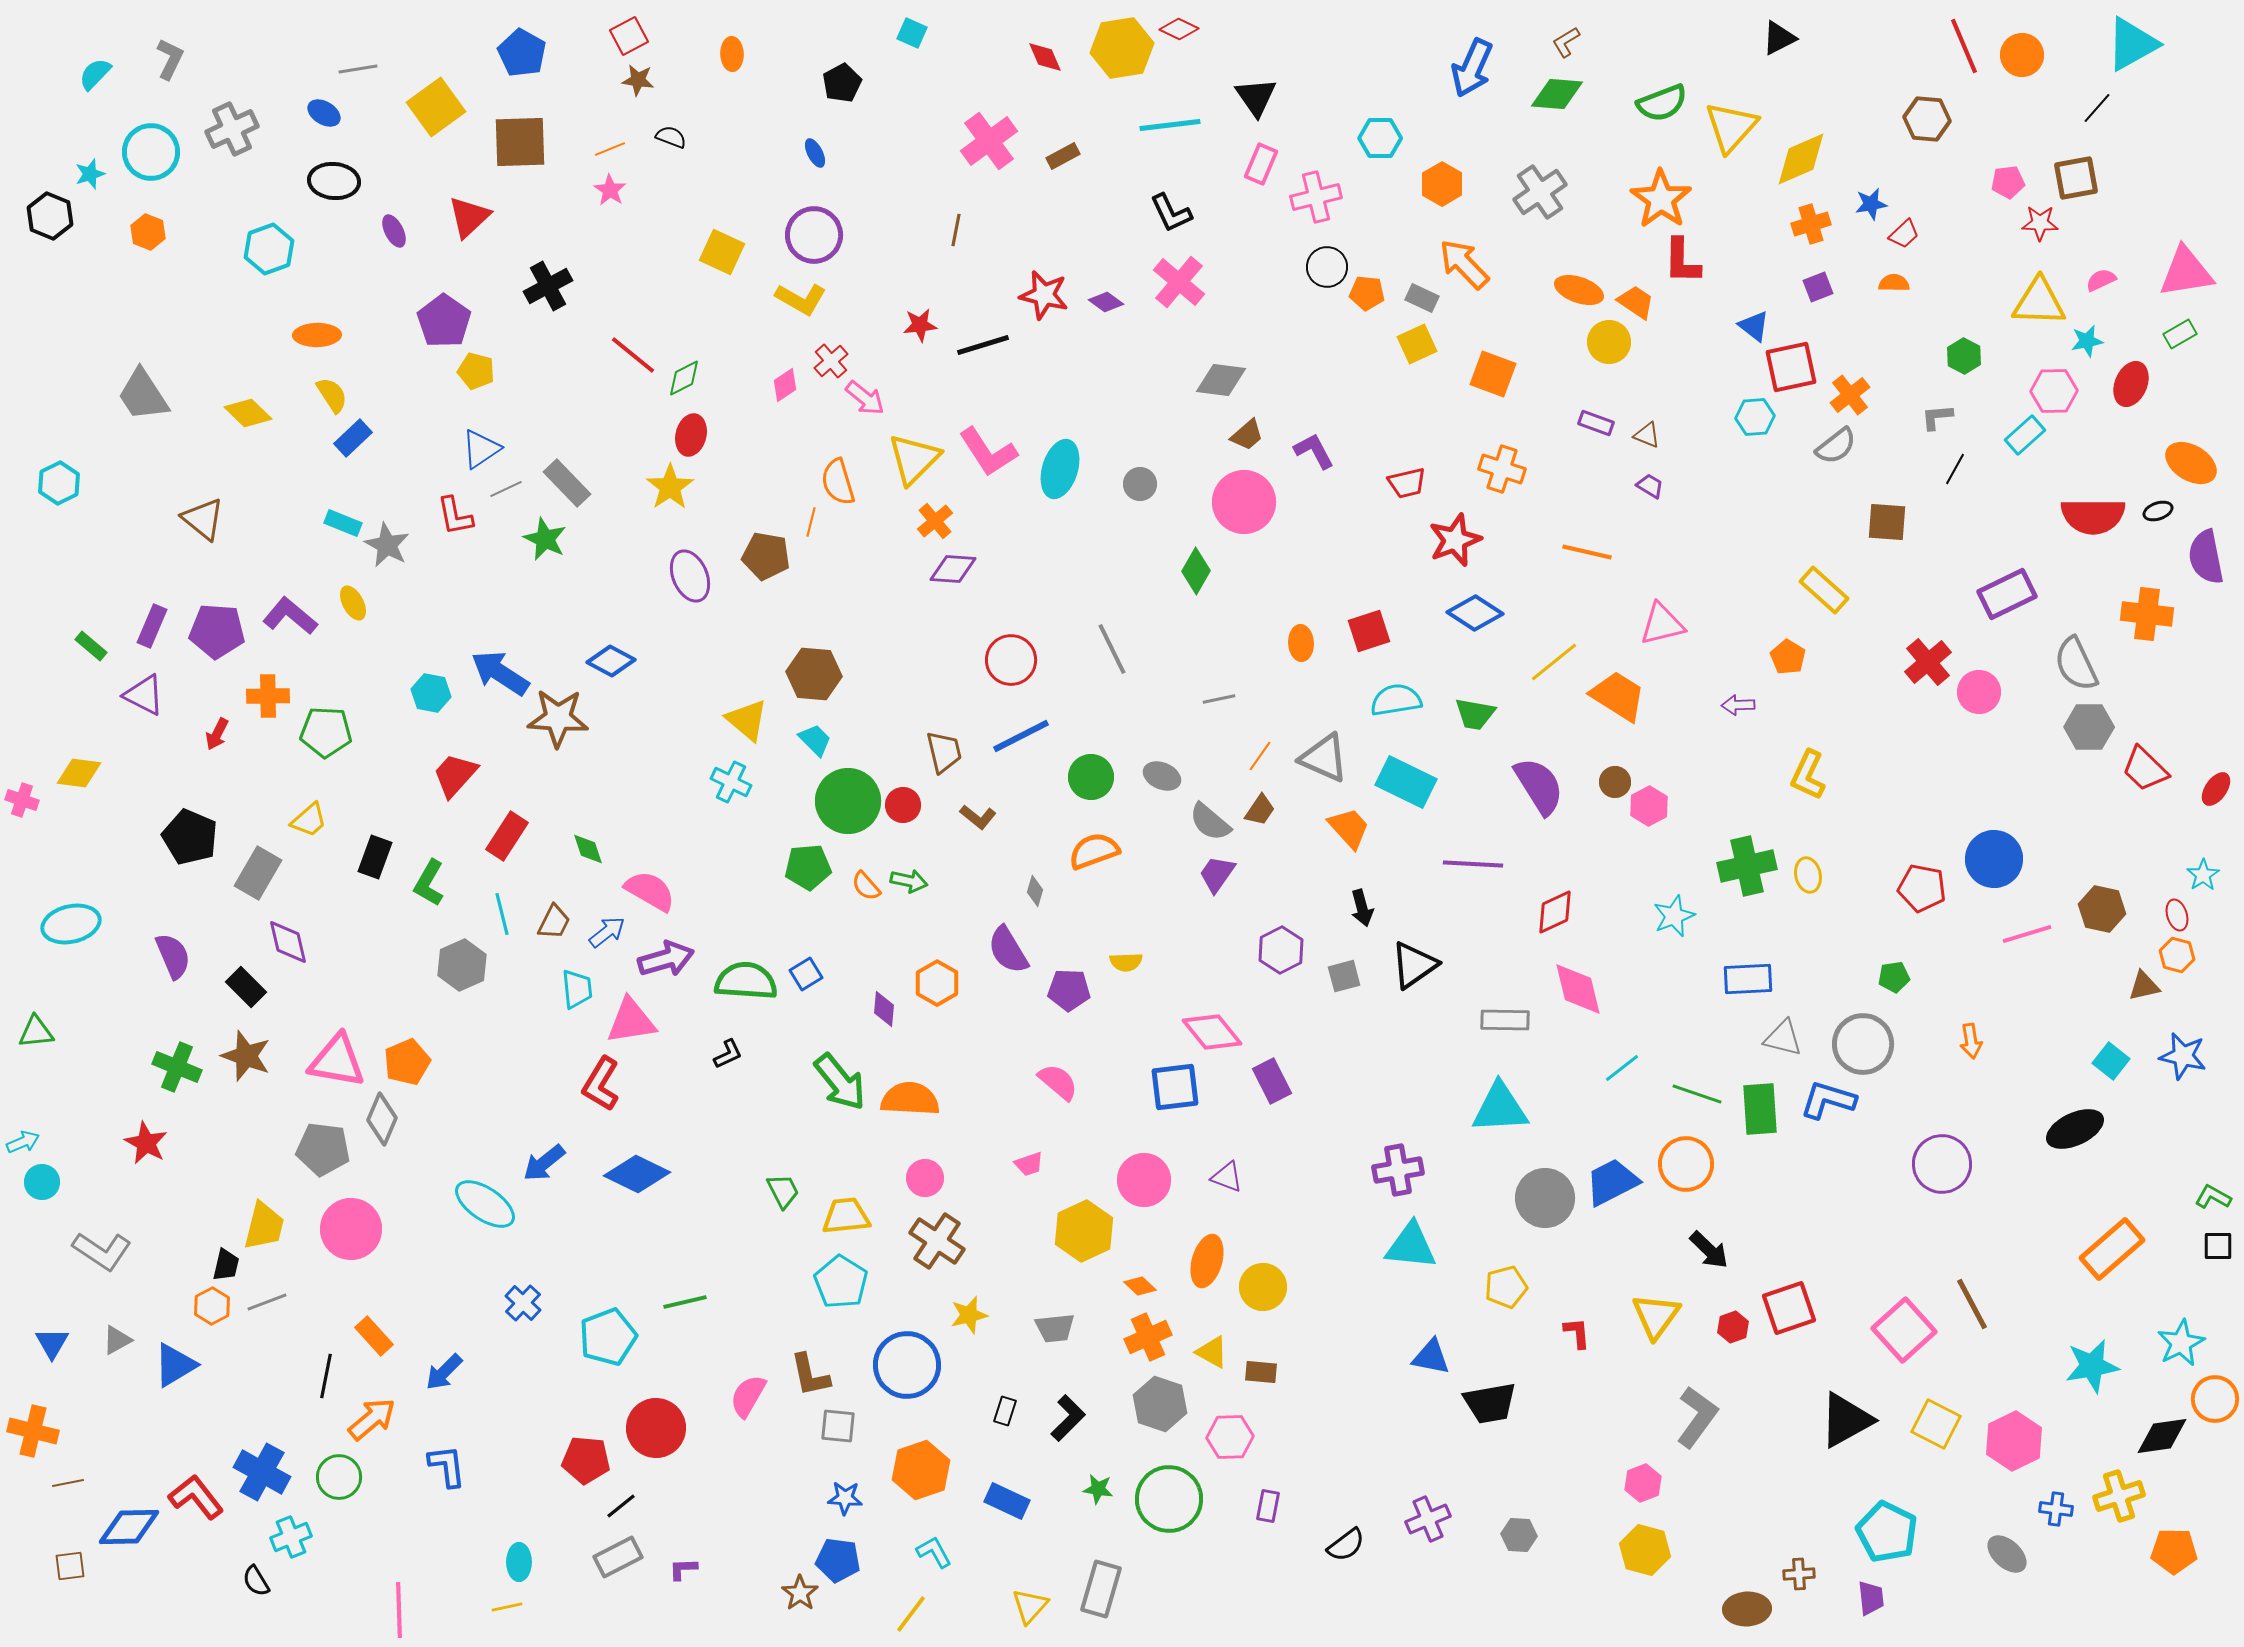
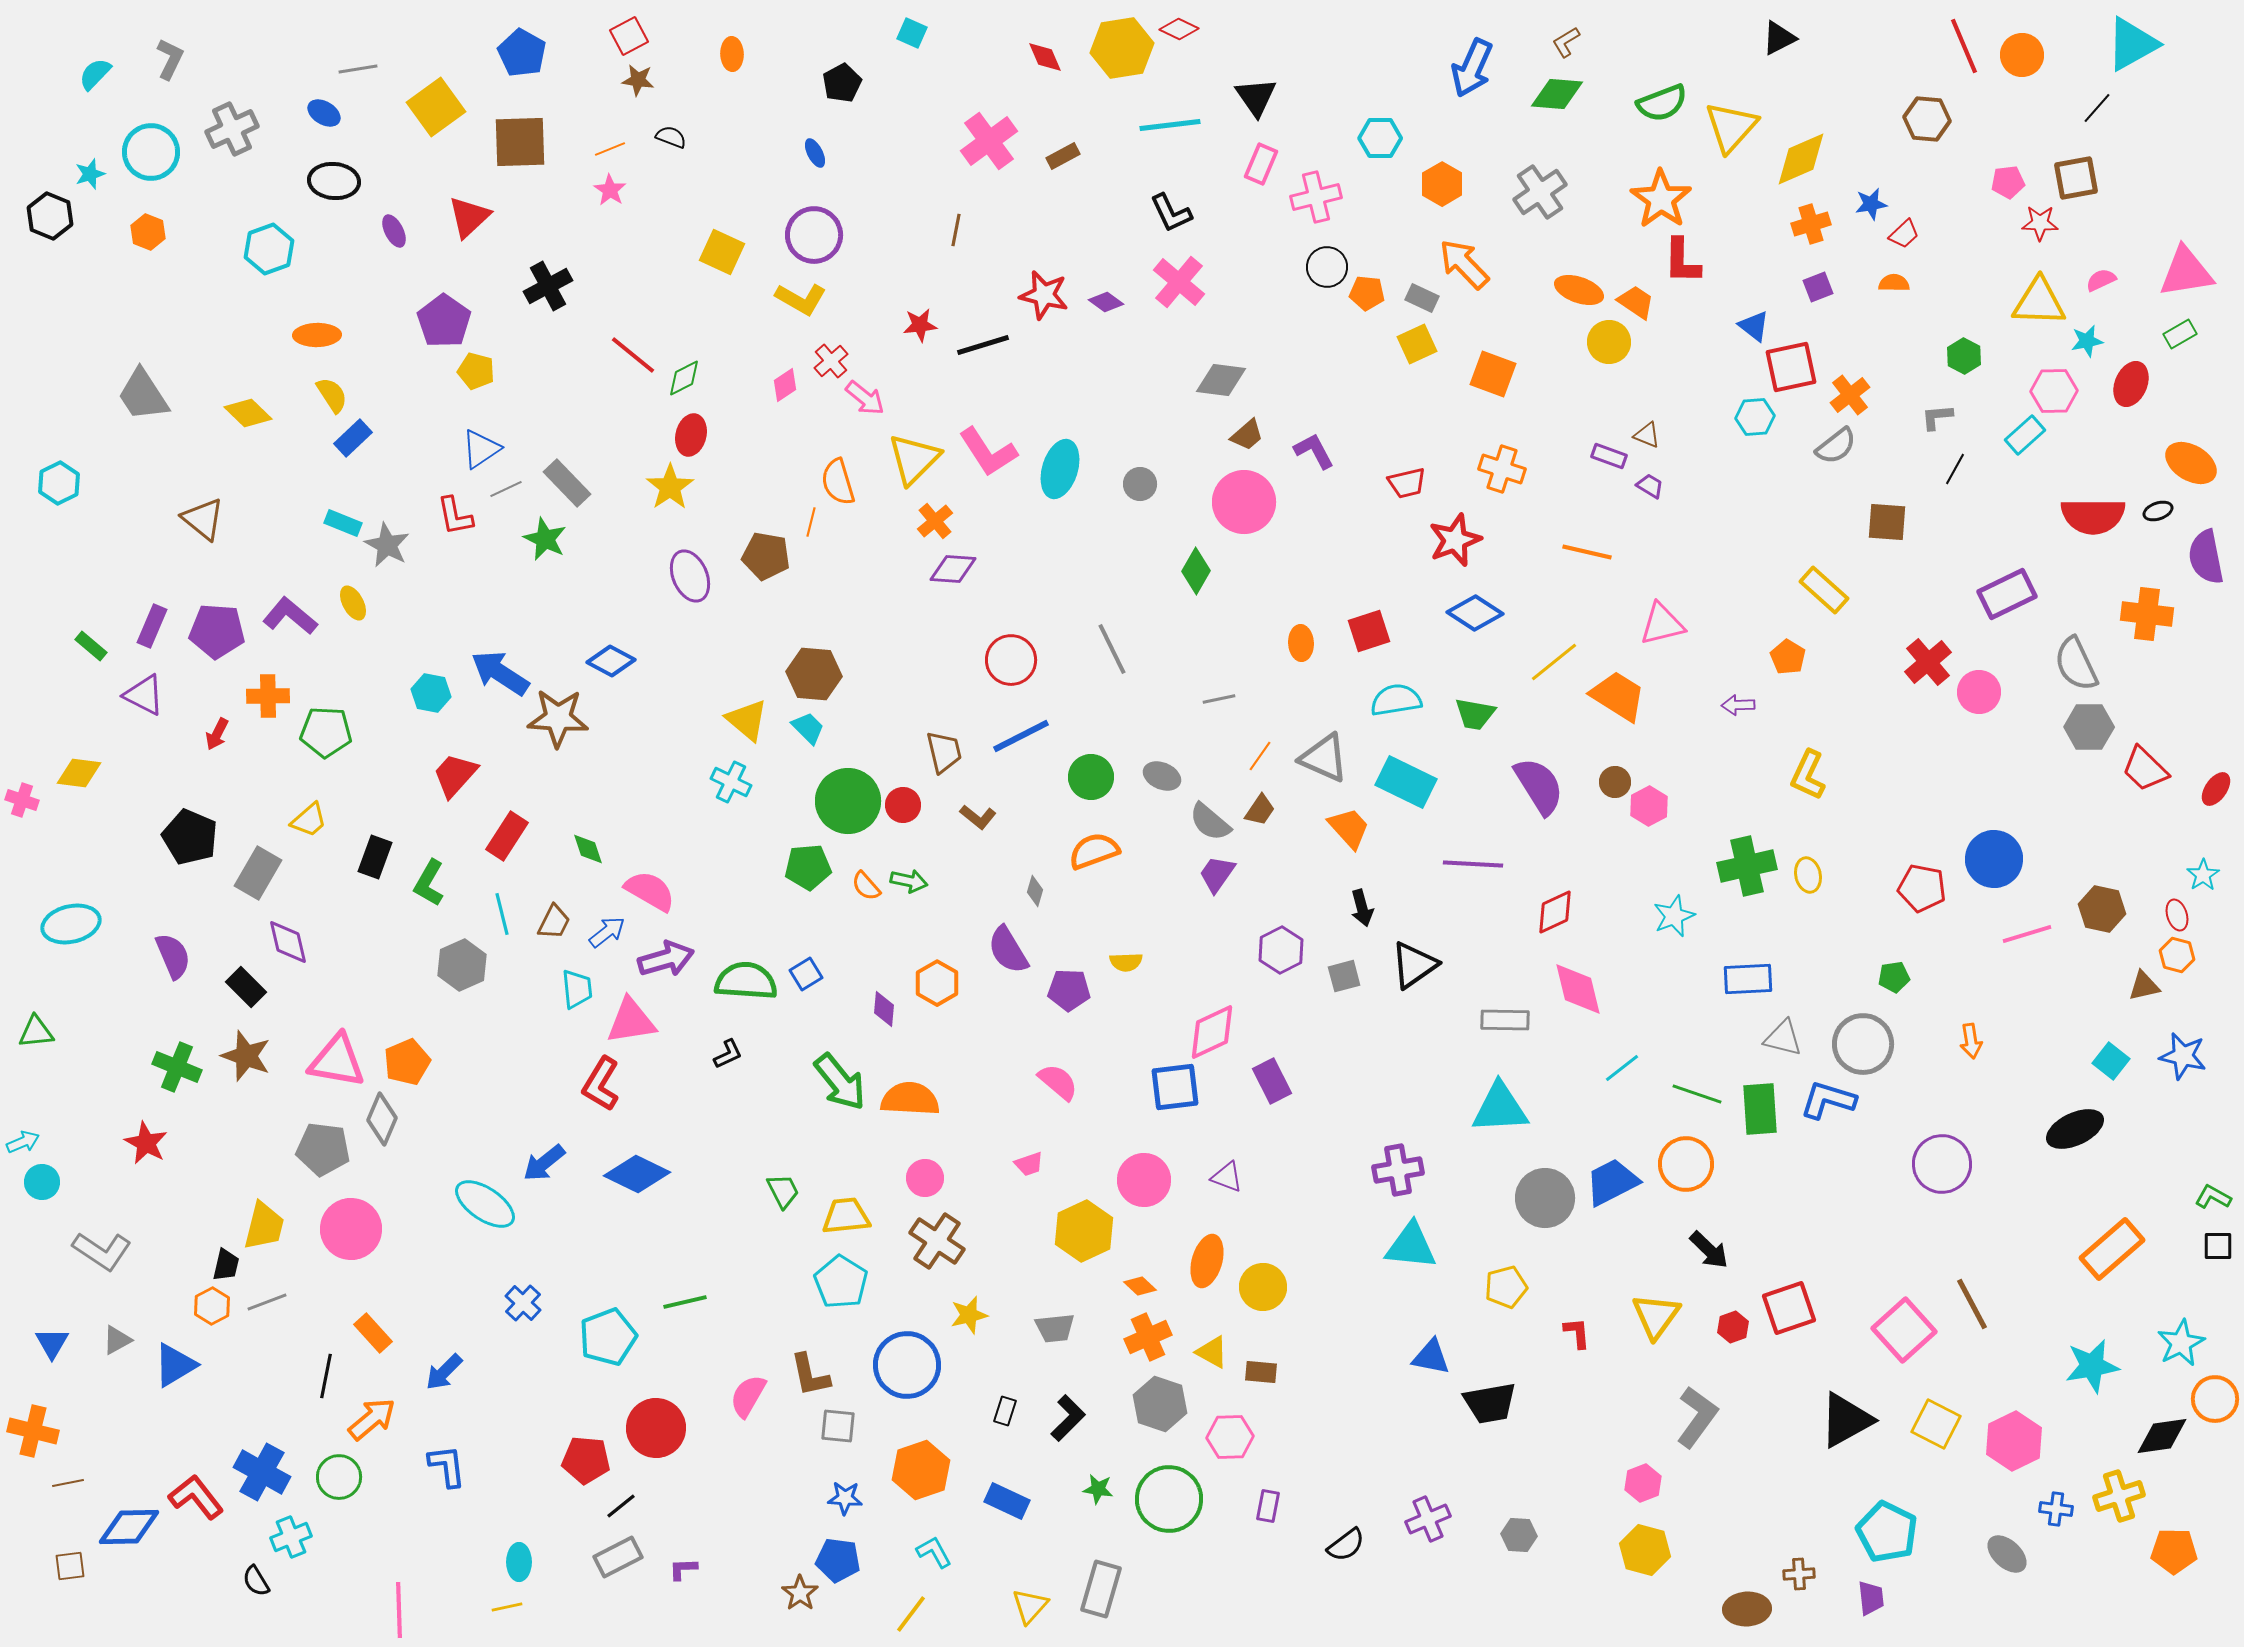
purple rectangle at (1596, 423): moved 13 px right, 33 px down
cyan trapezoid at (815, 740): moved 7 px left, 12 px up
pink diamond at (1212, 1032): rotated 76 degrees counterclockwise
orange rectangle at (374, 1336): moved 1 px left, 3 px up
